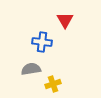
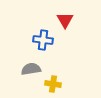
blue cross: moved 1 px right, 2 px up
yellow cross: rotated 28 degrees clockwise
